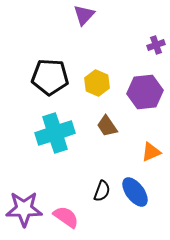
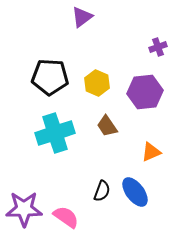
purple triangle: moved 2 px left, 2 px down; rotated 10 degrees clockwise
purple cross: moved 2 px right, 2 px down
